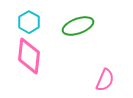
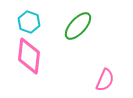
cyan hexagon: rotated 10 degrees counterclockwise
green ellipse: rotated 28 degrees counterclockwise
